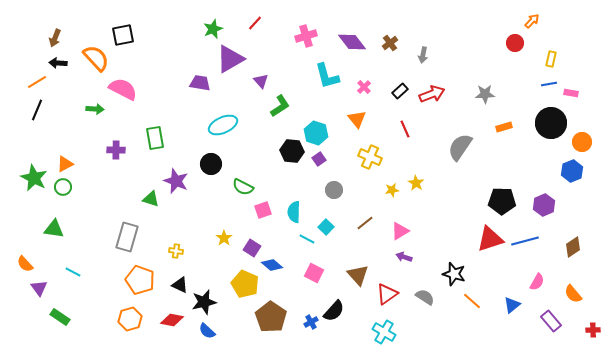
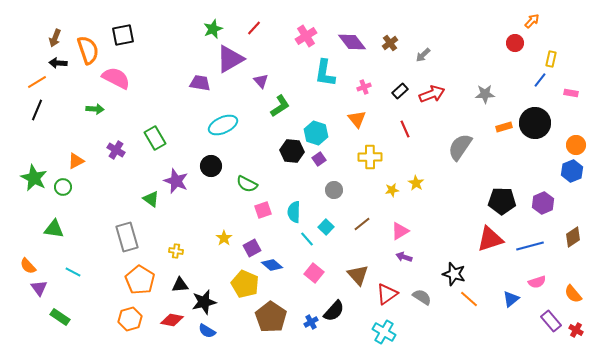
red line at (255, 23): moved 1 px left, 5 px down
pink cross at (306, 36): rotated 15 degrees counterclockwise
gray arrow at (423, 55): rotated 35 degrees clockwise
orange semicircle at (96, 58): moved 8 px left, 8 px up; rotated 24 degrees clockwise
cyan L-shape at (327, 76): moved 2 px left, 3 px up; rotated 24 degrees clockwise
blue line at (549, 84): moved 9 px left, 4 px up; rotated 42 degrees counterclockwise
pink cross at (364, 87): rotated 24 degrees clockwise
pink semicircle at (123, 89): moved 7 px left, 11 px up
black circle at (551, 123): moved 16 px left
green rectangle at (155, 138): rotated 20 degrees counterclockwise
orange circle at (582, 142): moved 6 px left, 3 px down
purple cross at (116, 150): rotated 30 degrees clockwise
yellow cross at (370, 157): rotated 25 degrees counterclockwise
orange triangle at (65, 164): moved 11 px right, 3 px up
black circle at (211, 164): moved 2 px down
green semicircle at (243, 187): moved 4 px right, 3 px up
green triangle at (151, 199): rotated 18 degrees clockwise
purple hexagon at (544, 205): moved 1 px left, 2 px up
brown line at (365, 223): moved 3 px left, 1 px down
gray rectangle at (127, 237): rotated 32 degrees counterclockwise
cyan line at (307, 239): rotated 21 degrees clockwise
blue line at (525, 241): moved 5 px right, 5 px down
brown diamond at (573, 247): moved 10 px up
purple square at (252, 248): rotated 30 degrees clockwise
orange semicircle at (25, 264): moved 3 px right, 2 px down
pink square at (314, 273): rotated 12 degrees clockwise
orange pentagon at (140, 280): rotated 12 degrees clockwise
pink semicircle at (537, 282): rotated 42 degrees clockwise
black triangle at (180, 285): rotated 30 degrees counterclockwise
gray semicircle at (425, 297): moved 3 px left
orange line at (472, 301): moved 3 px left, 2 px up
blue triangle at (512, 305): moved 1 px left, 6 px up
red cross at (593, 330): moved 17 px left; rotated 32 degrees clockwise
blue semicircle at (207, 331): rotated 12 degrees counterclockwise
